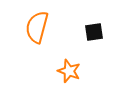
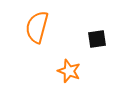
black square: moved 3 px right, 7 px down
